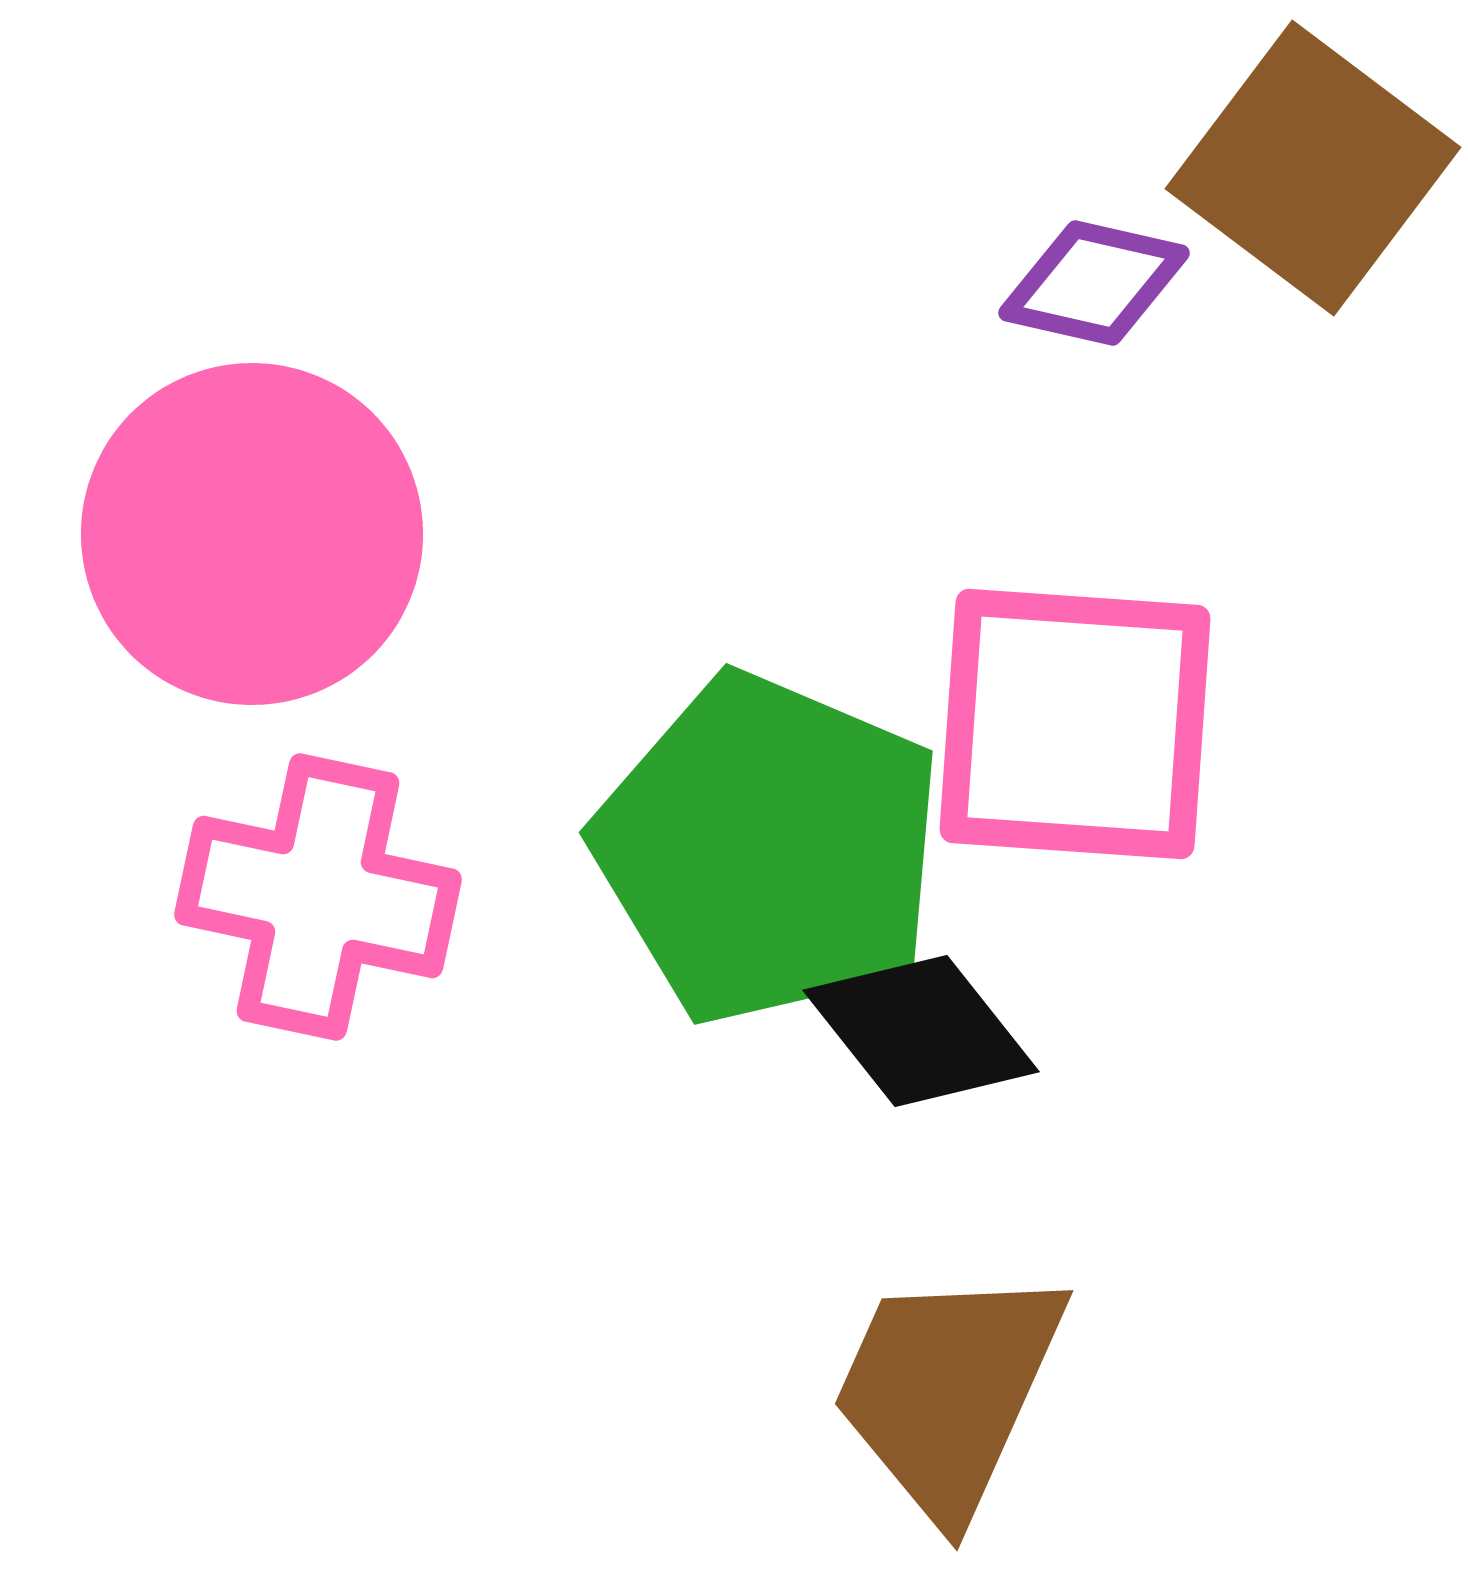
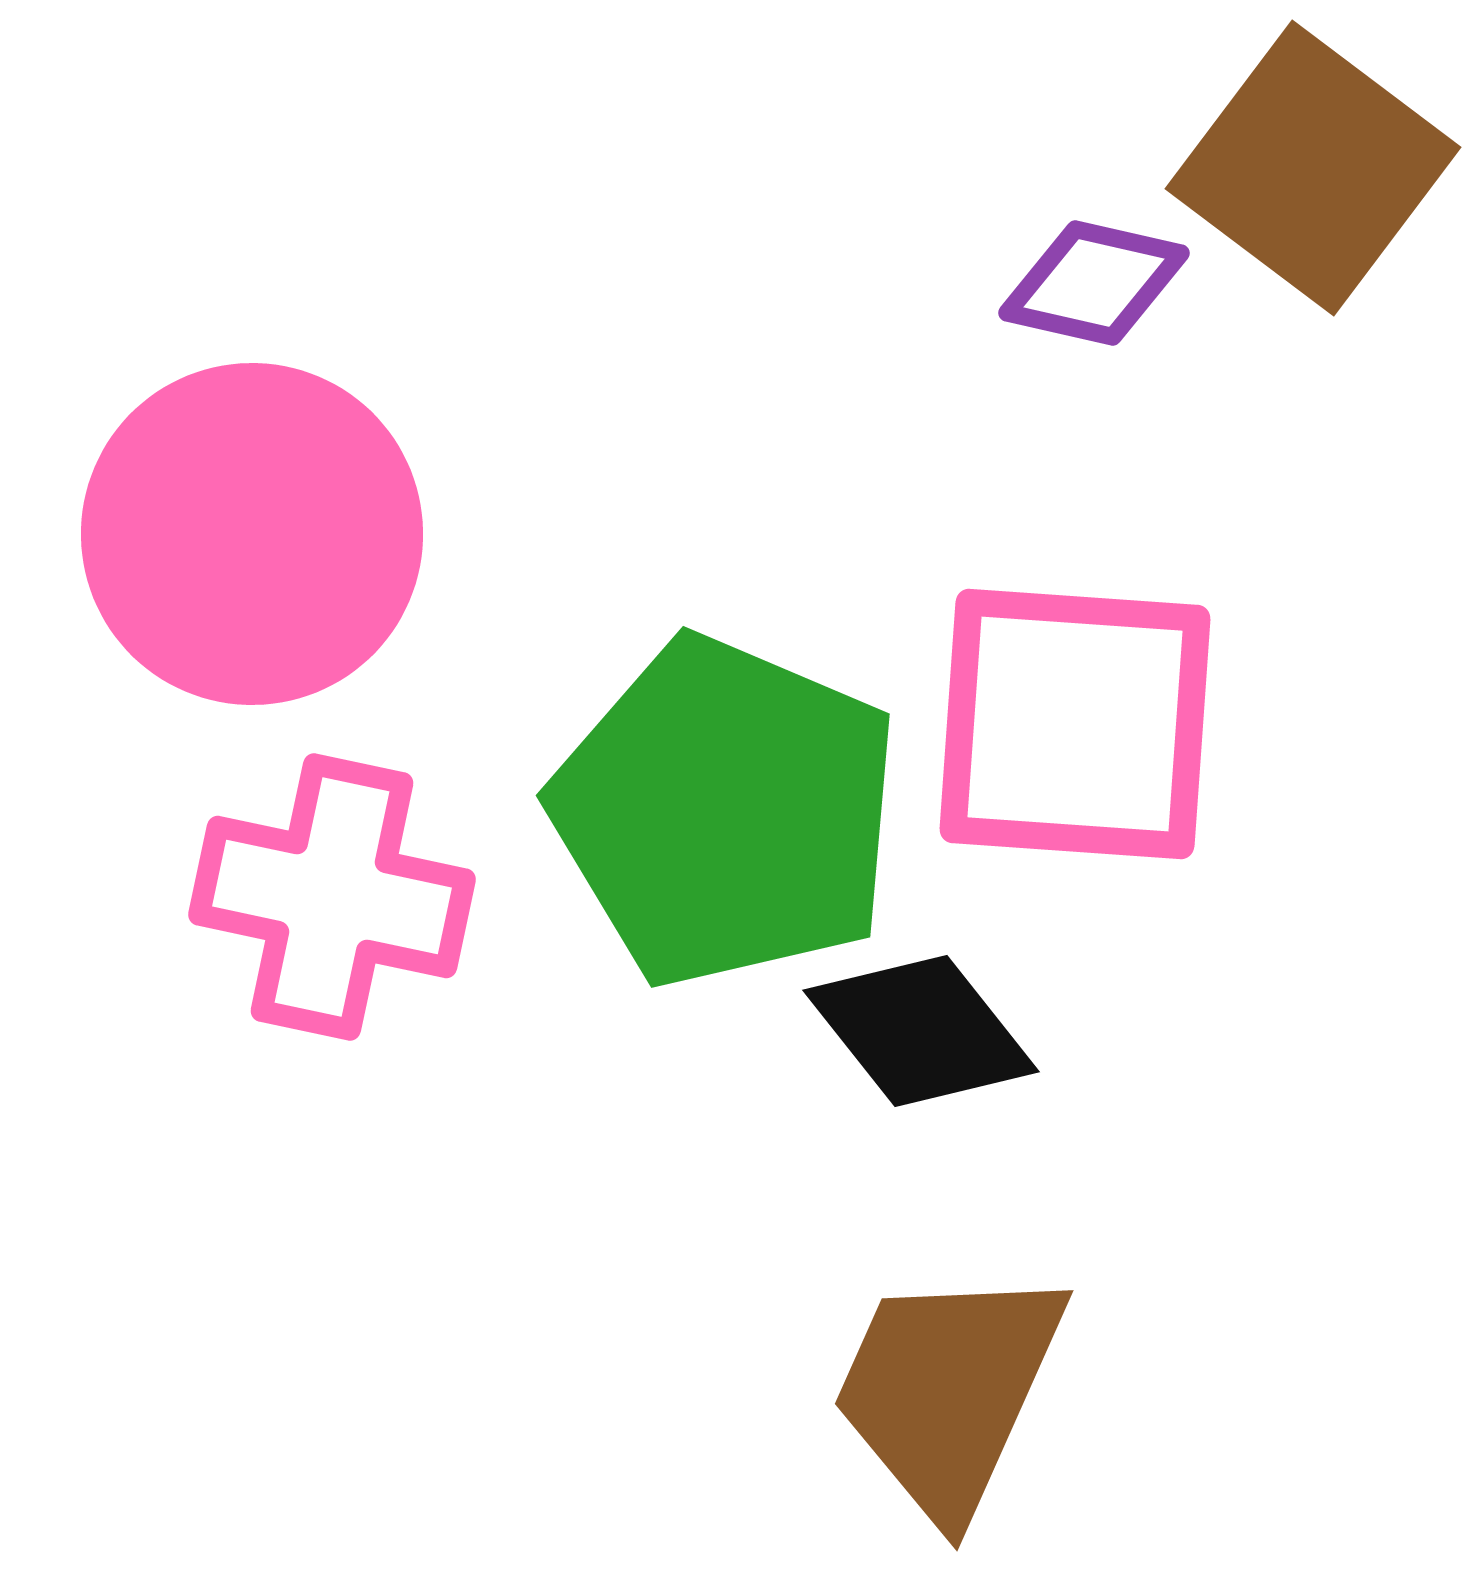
green pentagon: moved 43 px left, 37 px up
pink cross: moved 14 px right
